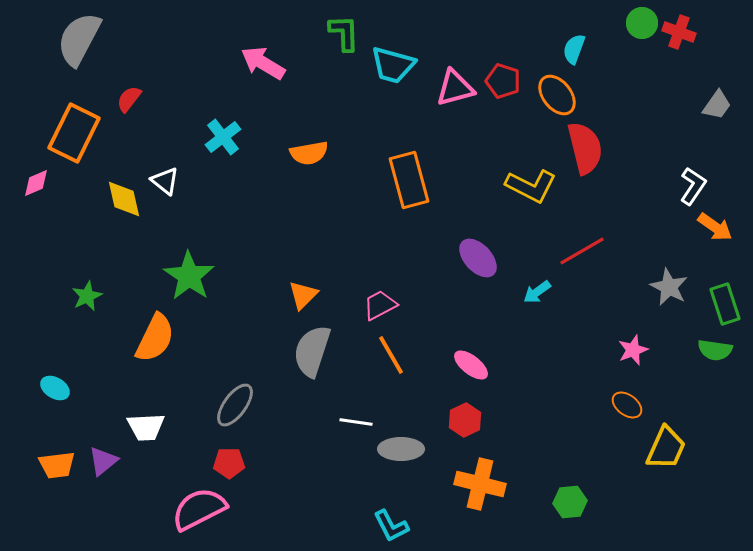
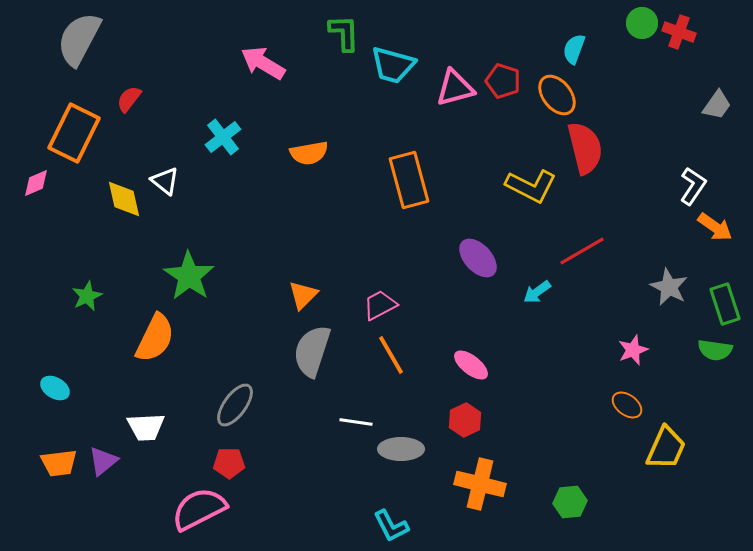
orange trapezoid at (57, 465): moved 2 px right, 2 px up
